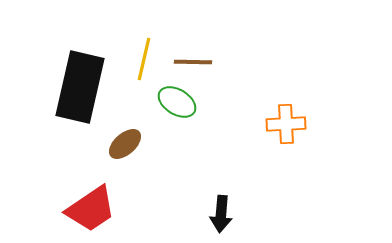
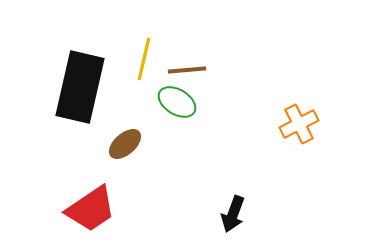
brown line: moved 6 px left, 8 px down; rotated 6 degrees counterclockwise
orange cross: moved 13 px right; rotated 24 degrees counterclockwise
black arrow: moved 12 px right; rotated 15 degrees clockwise
